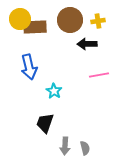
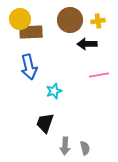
brown rectangle: moved 4 px left, 5 px down
cyan star: rotated 21 degrees clockwise
